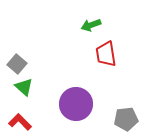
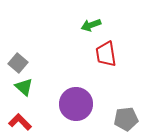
gray square: moved 1 px right, 1 px up
